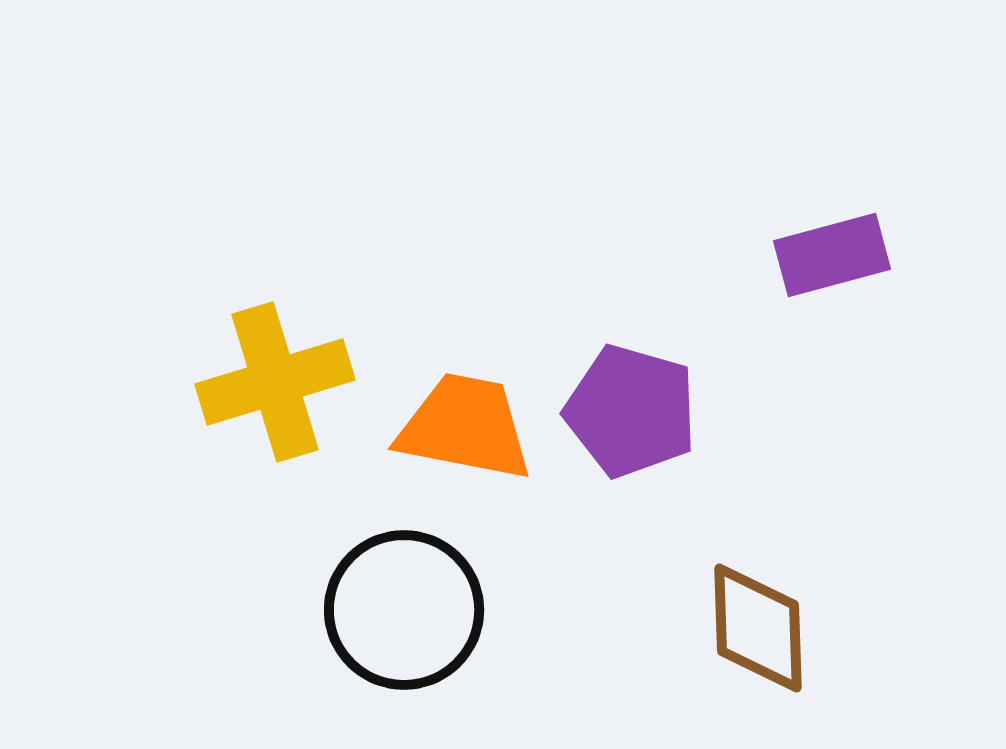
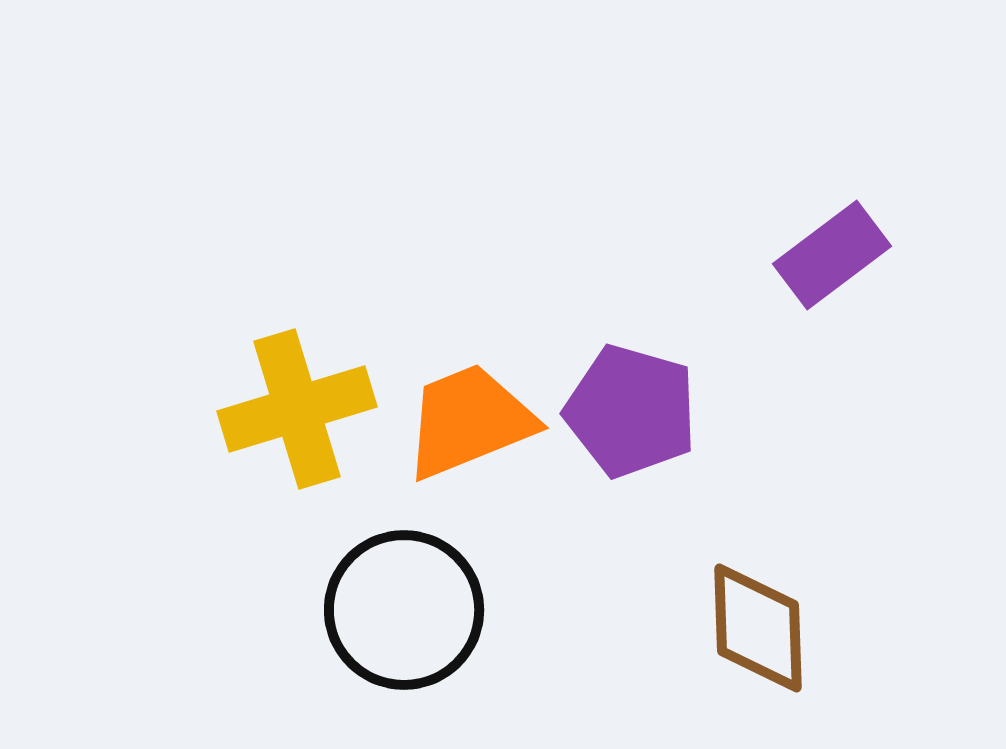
purple rectangle: rotated 22 degrees counterclockwise
yellow cross: moved 22 px right, 27 px down
orange trapezoid: moved 4 px right, 6 px up; rotated 33 degrees counterclockwise
